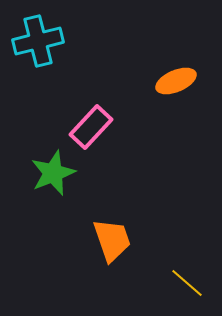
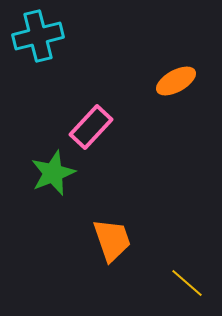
cyan cross: moved 5 px up
orange ellipse: rotated 6 degrees counterclockwise
